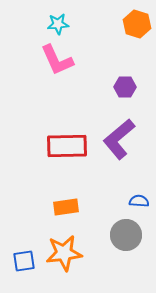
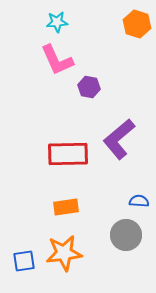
cyan star: moved 1 px left, 2 px up
purple hexagon: moved 36 px left; rotated 10 degrees clockwise
red rectangle: moved 1 px right, 8 px down
